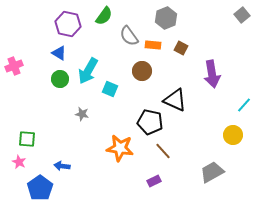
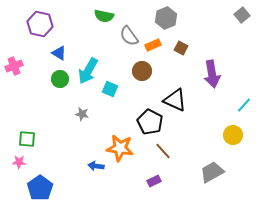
green semicircle: rotated 66 degrees clockwise
purple hexagon: moved 28 px left
orange rectangle: rotated 28 degrees counterclockwise
black pentagon: rotated 15 degrees clockwise
pink star: rotated 24 degrees counterclockwise
blue arrow: moved 34 px right
